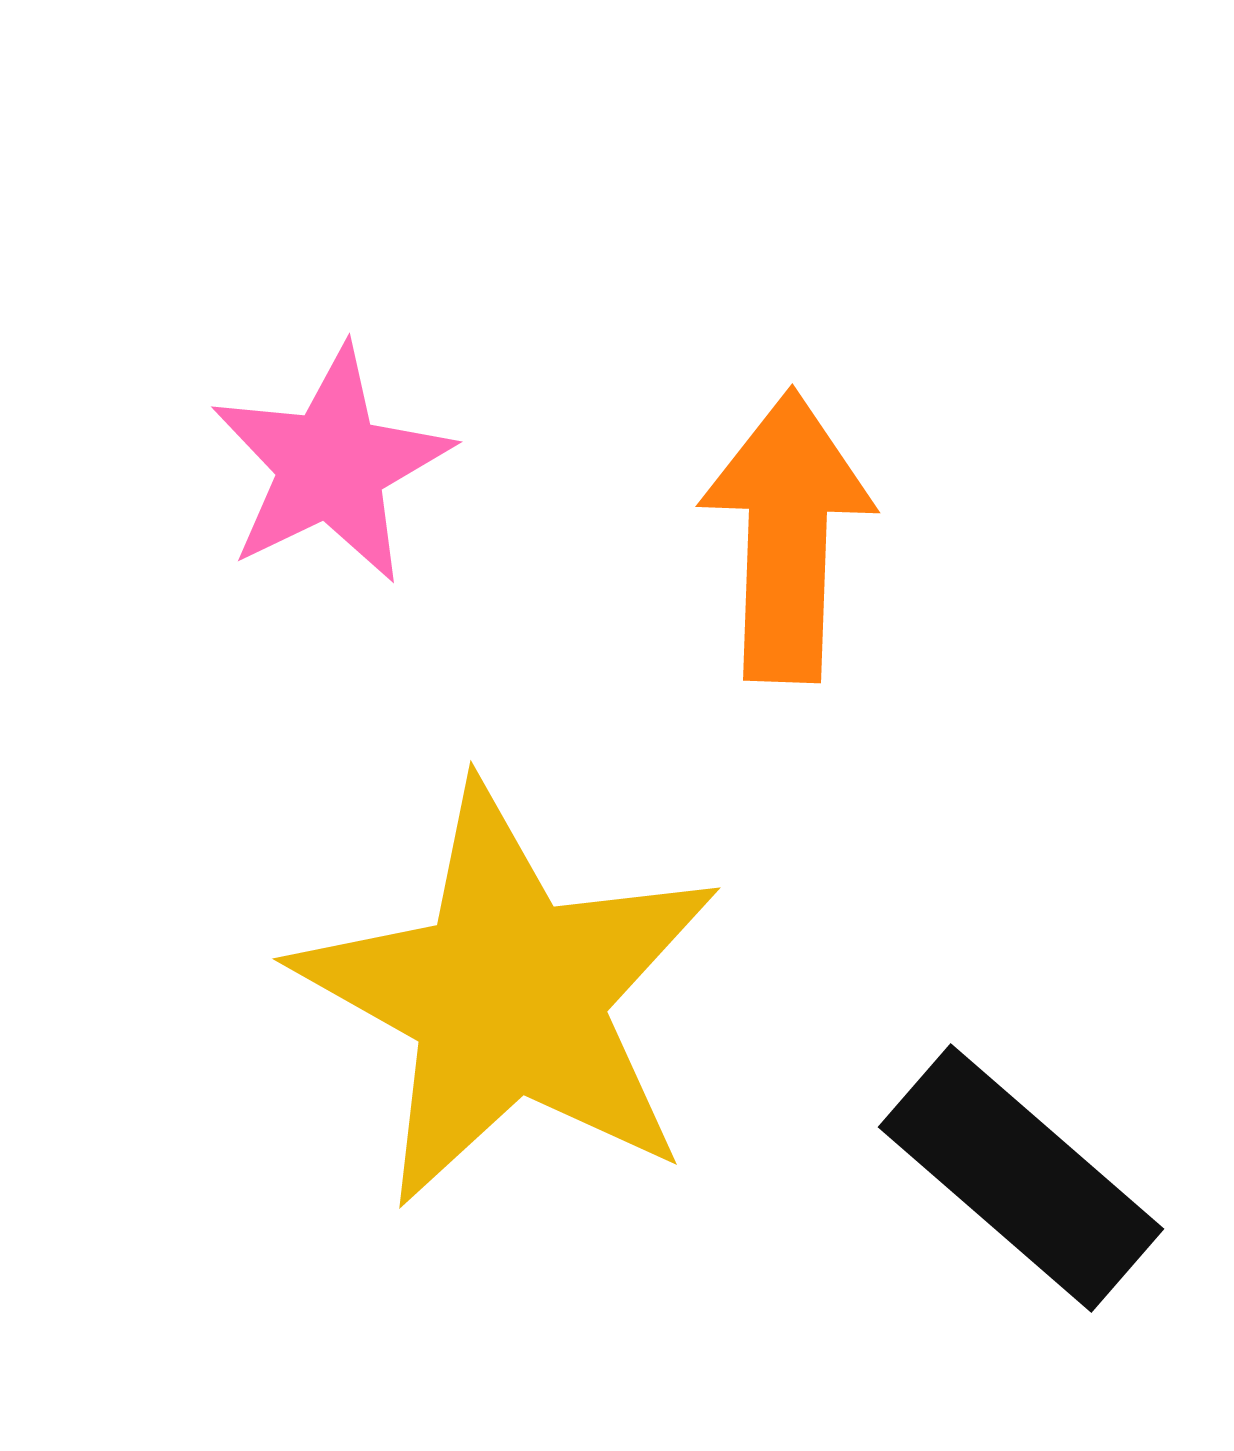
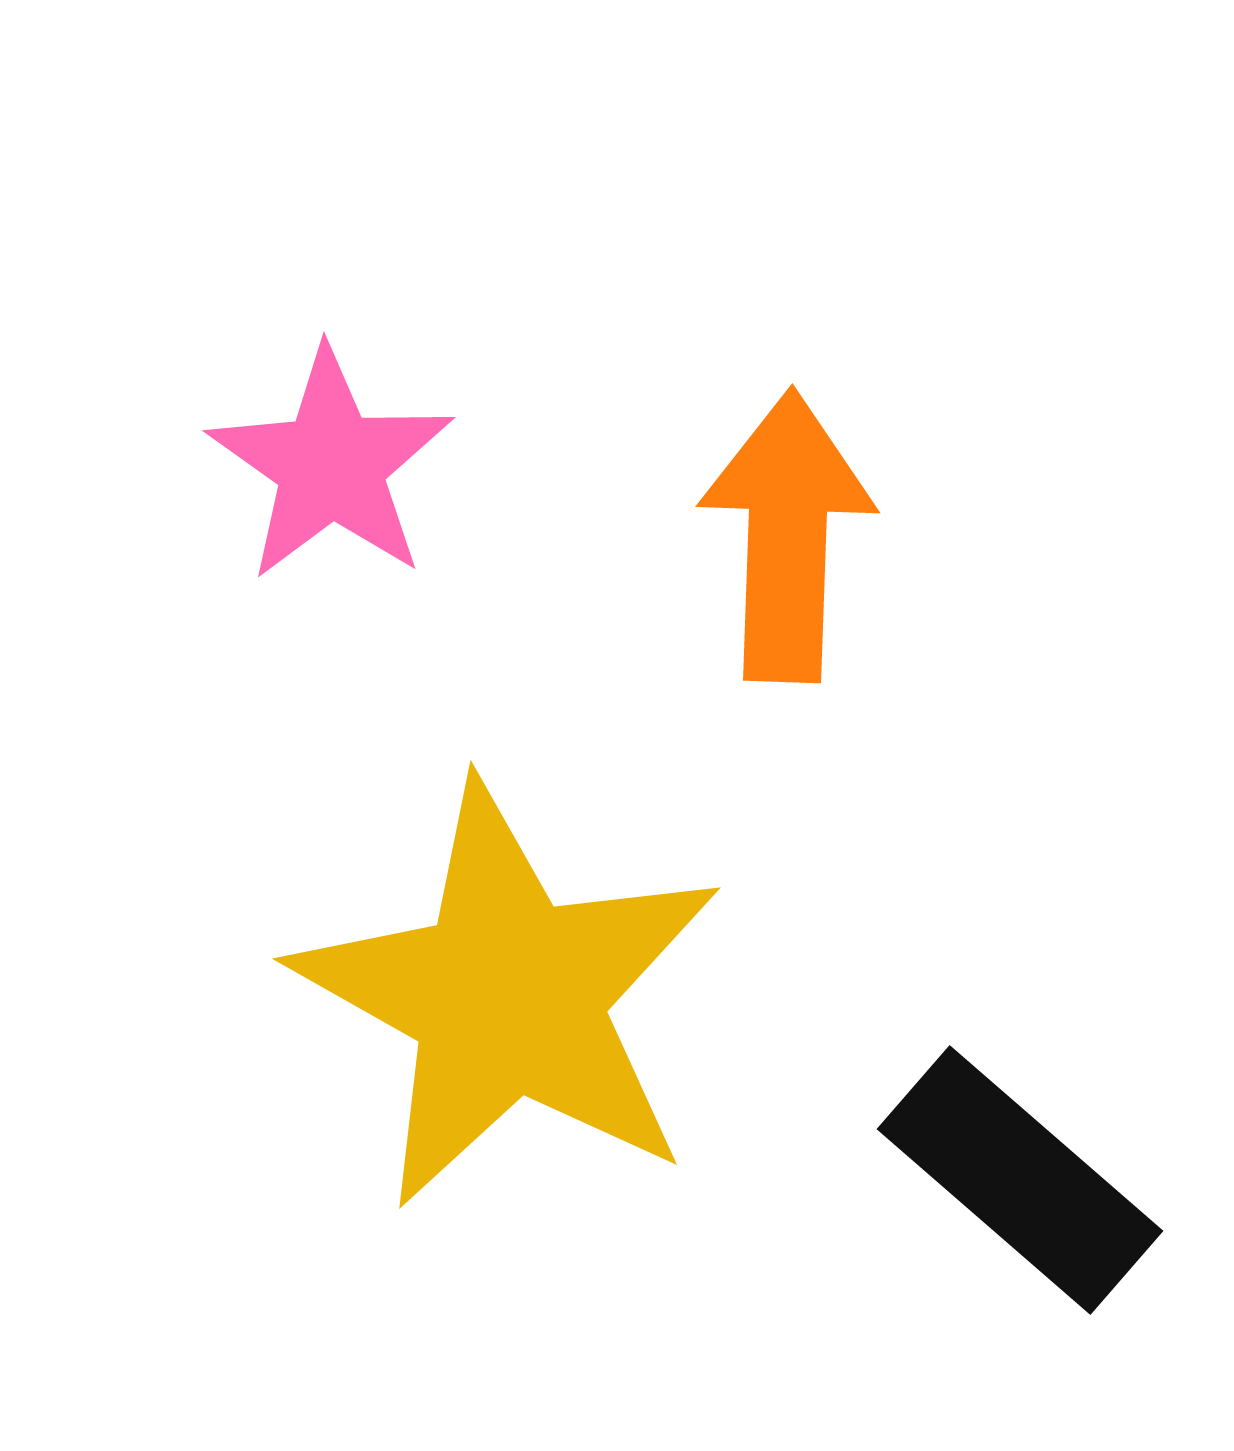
pink star: rotated 11 degrees counterclockwise
black rectangle: moved 1 px left, 2 px down
